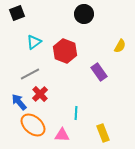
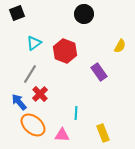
cyan triangle: moved 1 px down
gray line: rotated 30 degrees counterclockwise
